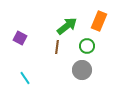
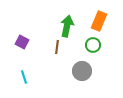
green arrow: rotated 40 degrees counterclockwise
purple square: moved 2 px right, 4 px down
green circle: moved 6 px right, 1 px up
gray circle: moved 1 px down
cyan line: moved 1 px left, 1 px up; rotated 16 degrees clockwise
